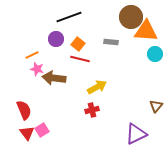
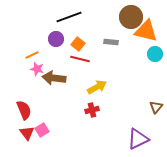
orange triangle: rotated 10 degrees clockwise
brown triangle: moved 1 px down
purple triangle: moved 2 px right, 5 px down
